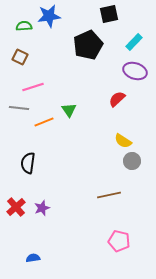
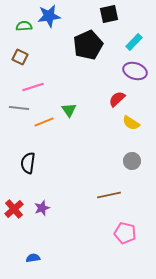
yellow semicircle: moved 8 px right, 18 px up
red cross: moved 2 px left, 2 px down
pink pentagon: moved 6 px right, 8 px up
